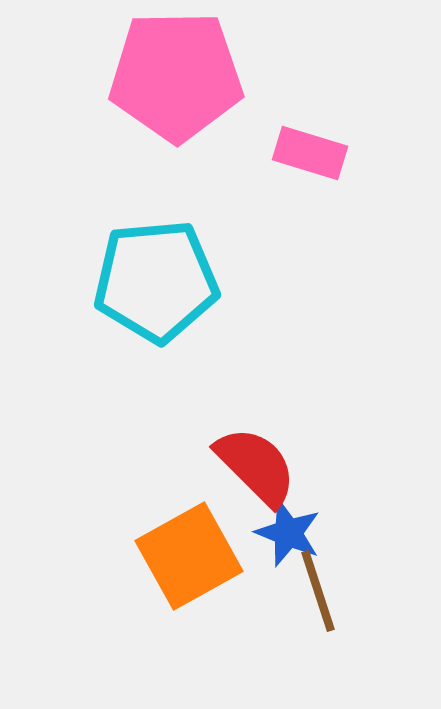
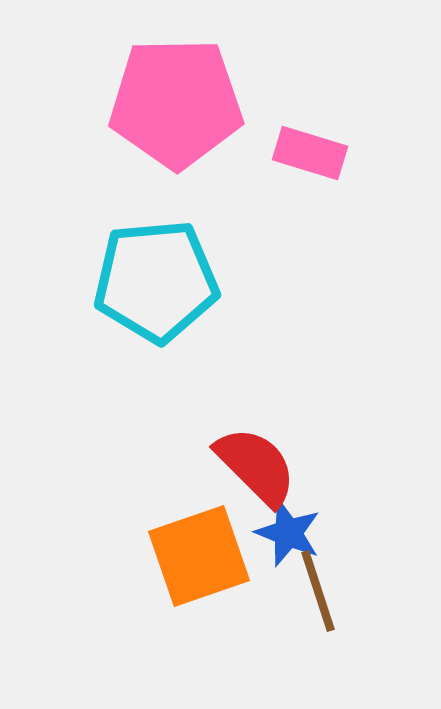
pink pentagon: moved 27 px down
orange square: moved 10 px right; rotated 10 degrees clockwise
